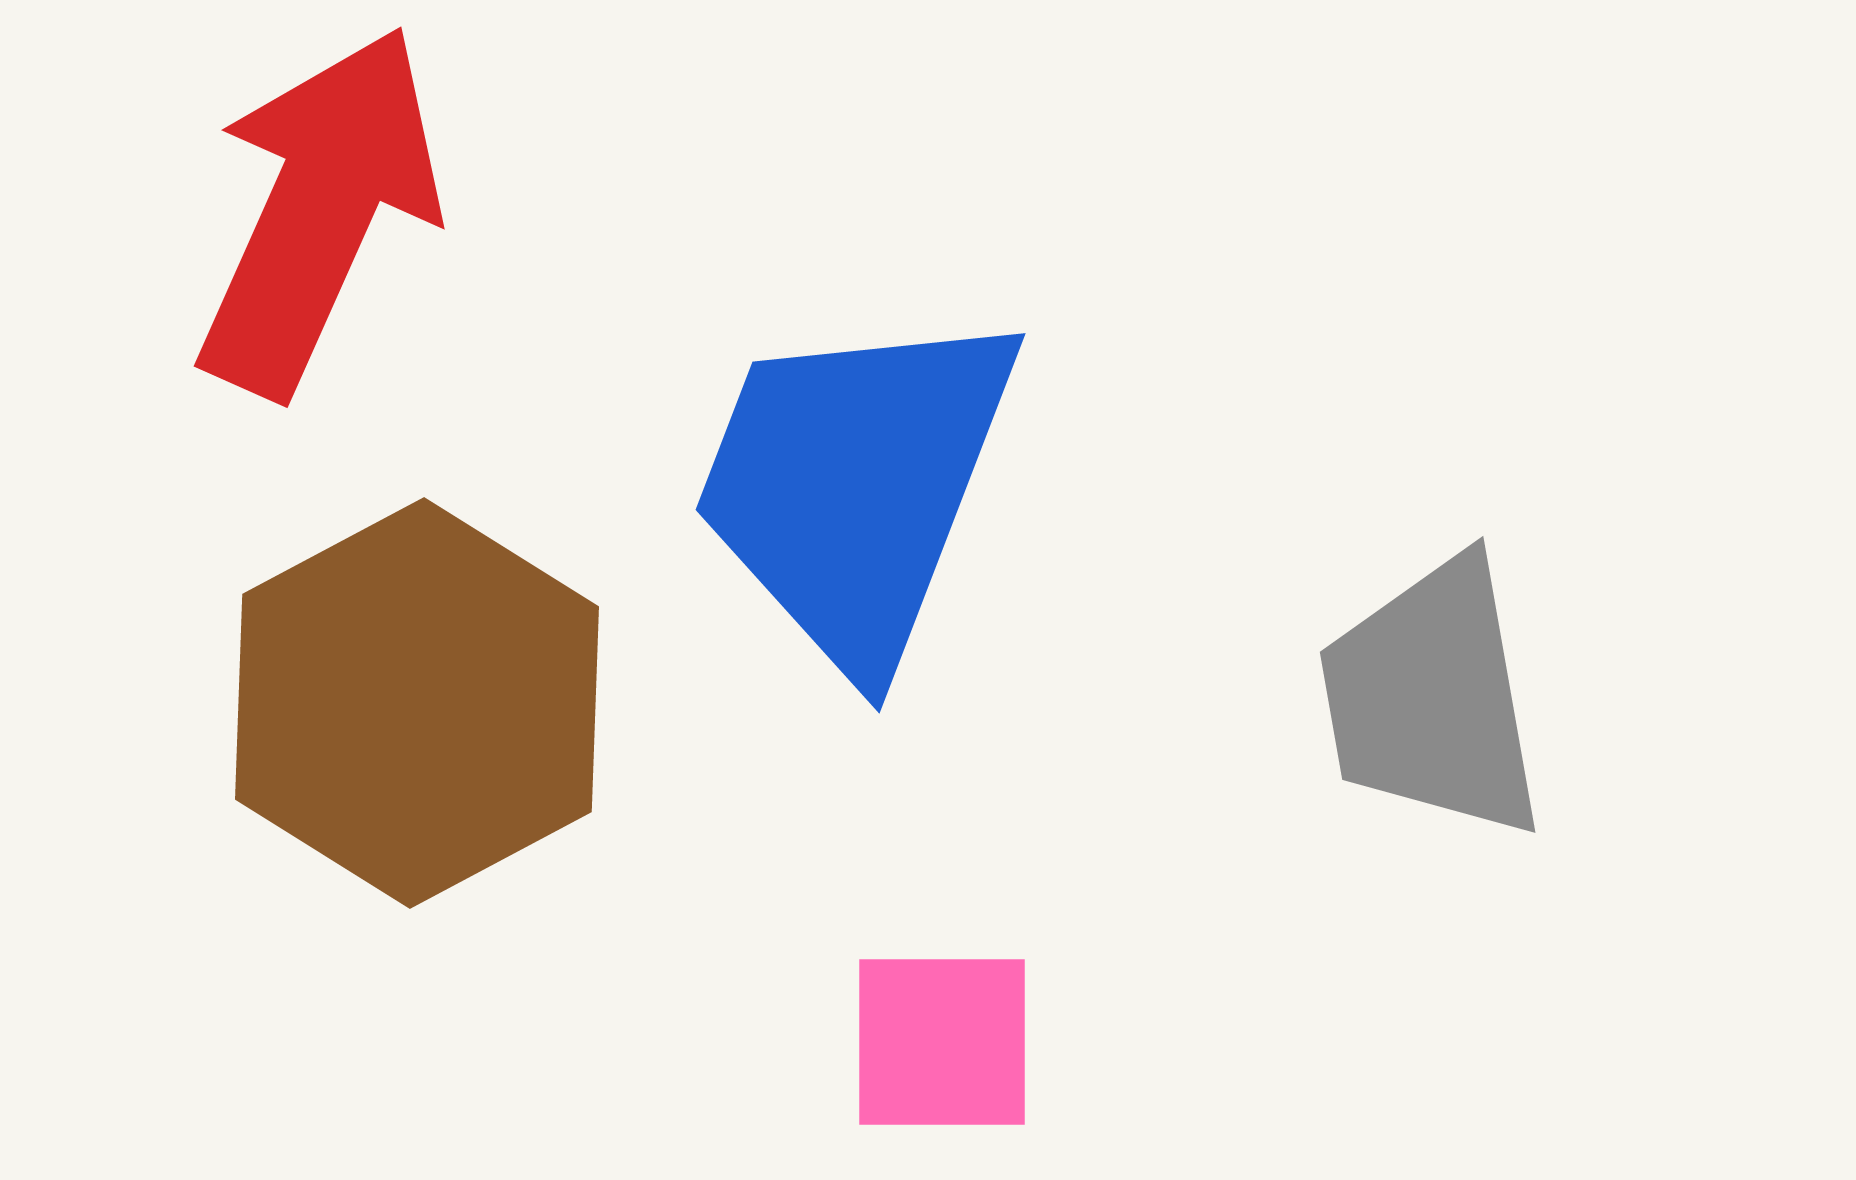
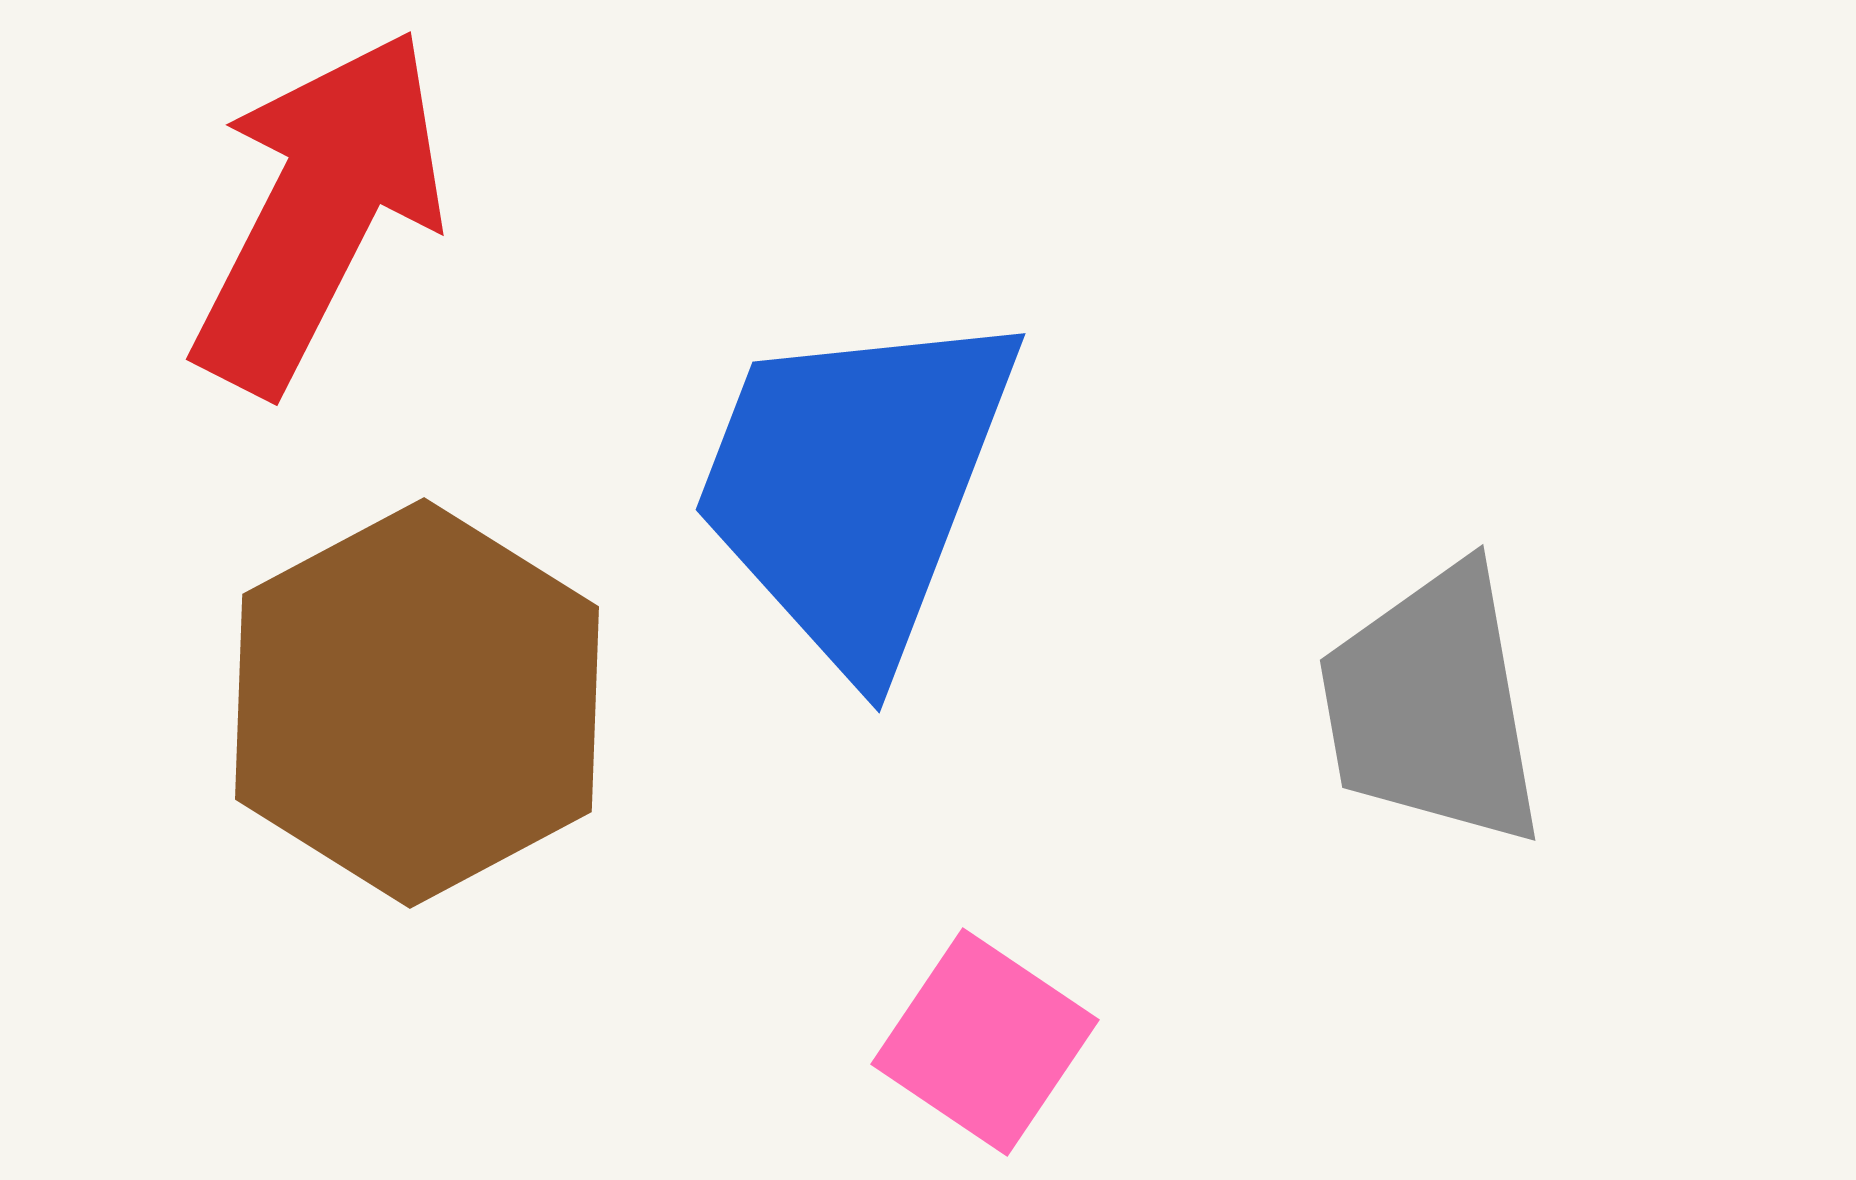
red arrow: rotated 3 degrees clockwise
gray trapezoid: moved 8 px down
pink square: moved 43 px right; rotated 34 degrees clockwise
